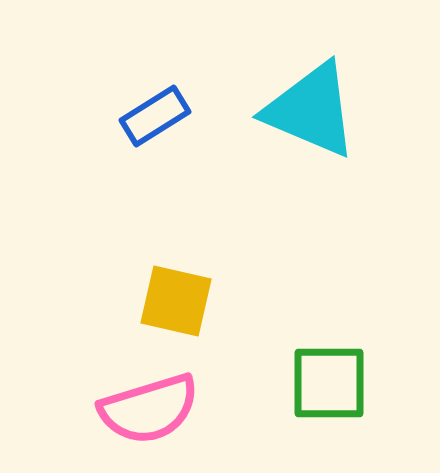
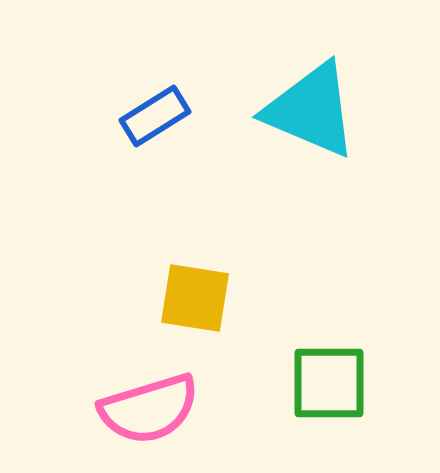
yellow square: moved 19 px right, 3 px up; rotated 4 degrees counterclockwise
